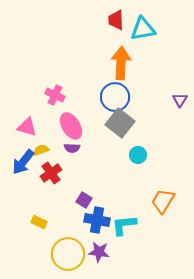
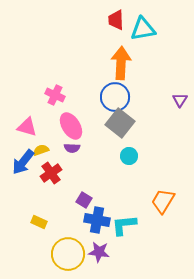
cyan circle: moved 9 px left, 1 px down
